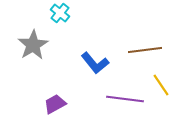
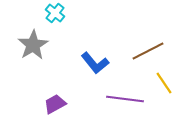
cyan cross: moved 5 px left
brown line: moved 3 px right, 1 px down; rotated 20 degrees counterclockwise
yellow line: moved 3 px right, 2 px up
